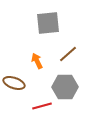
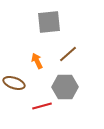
gray square: moved 1 px right, 1 px up
